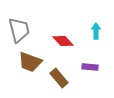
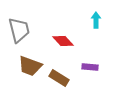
cyan arrow: moved 11 px up
brown trapezoid: moved 4 px down
brown rectangle: rotated 18 degrees counterclockwise
